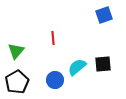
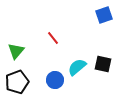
red line: rotated 32 degrees counterclockwise
black square: rotated 18 degrees clockwise
black pentagon: rotated 10 degrees clockwise
